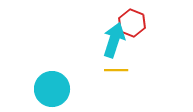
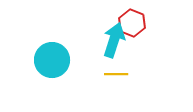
yellow line: moved 4 px down
cyan circle: moved 29 px up
